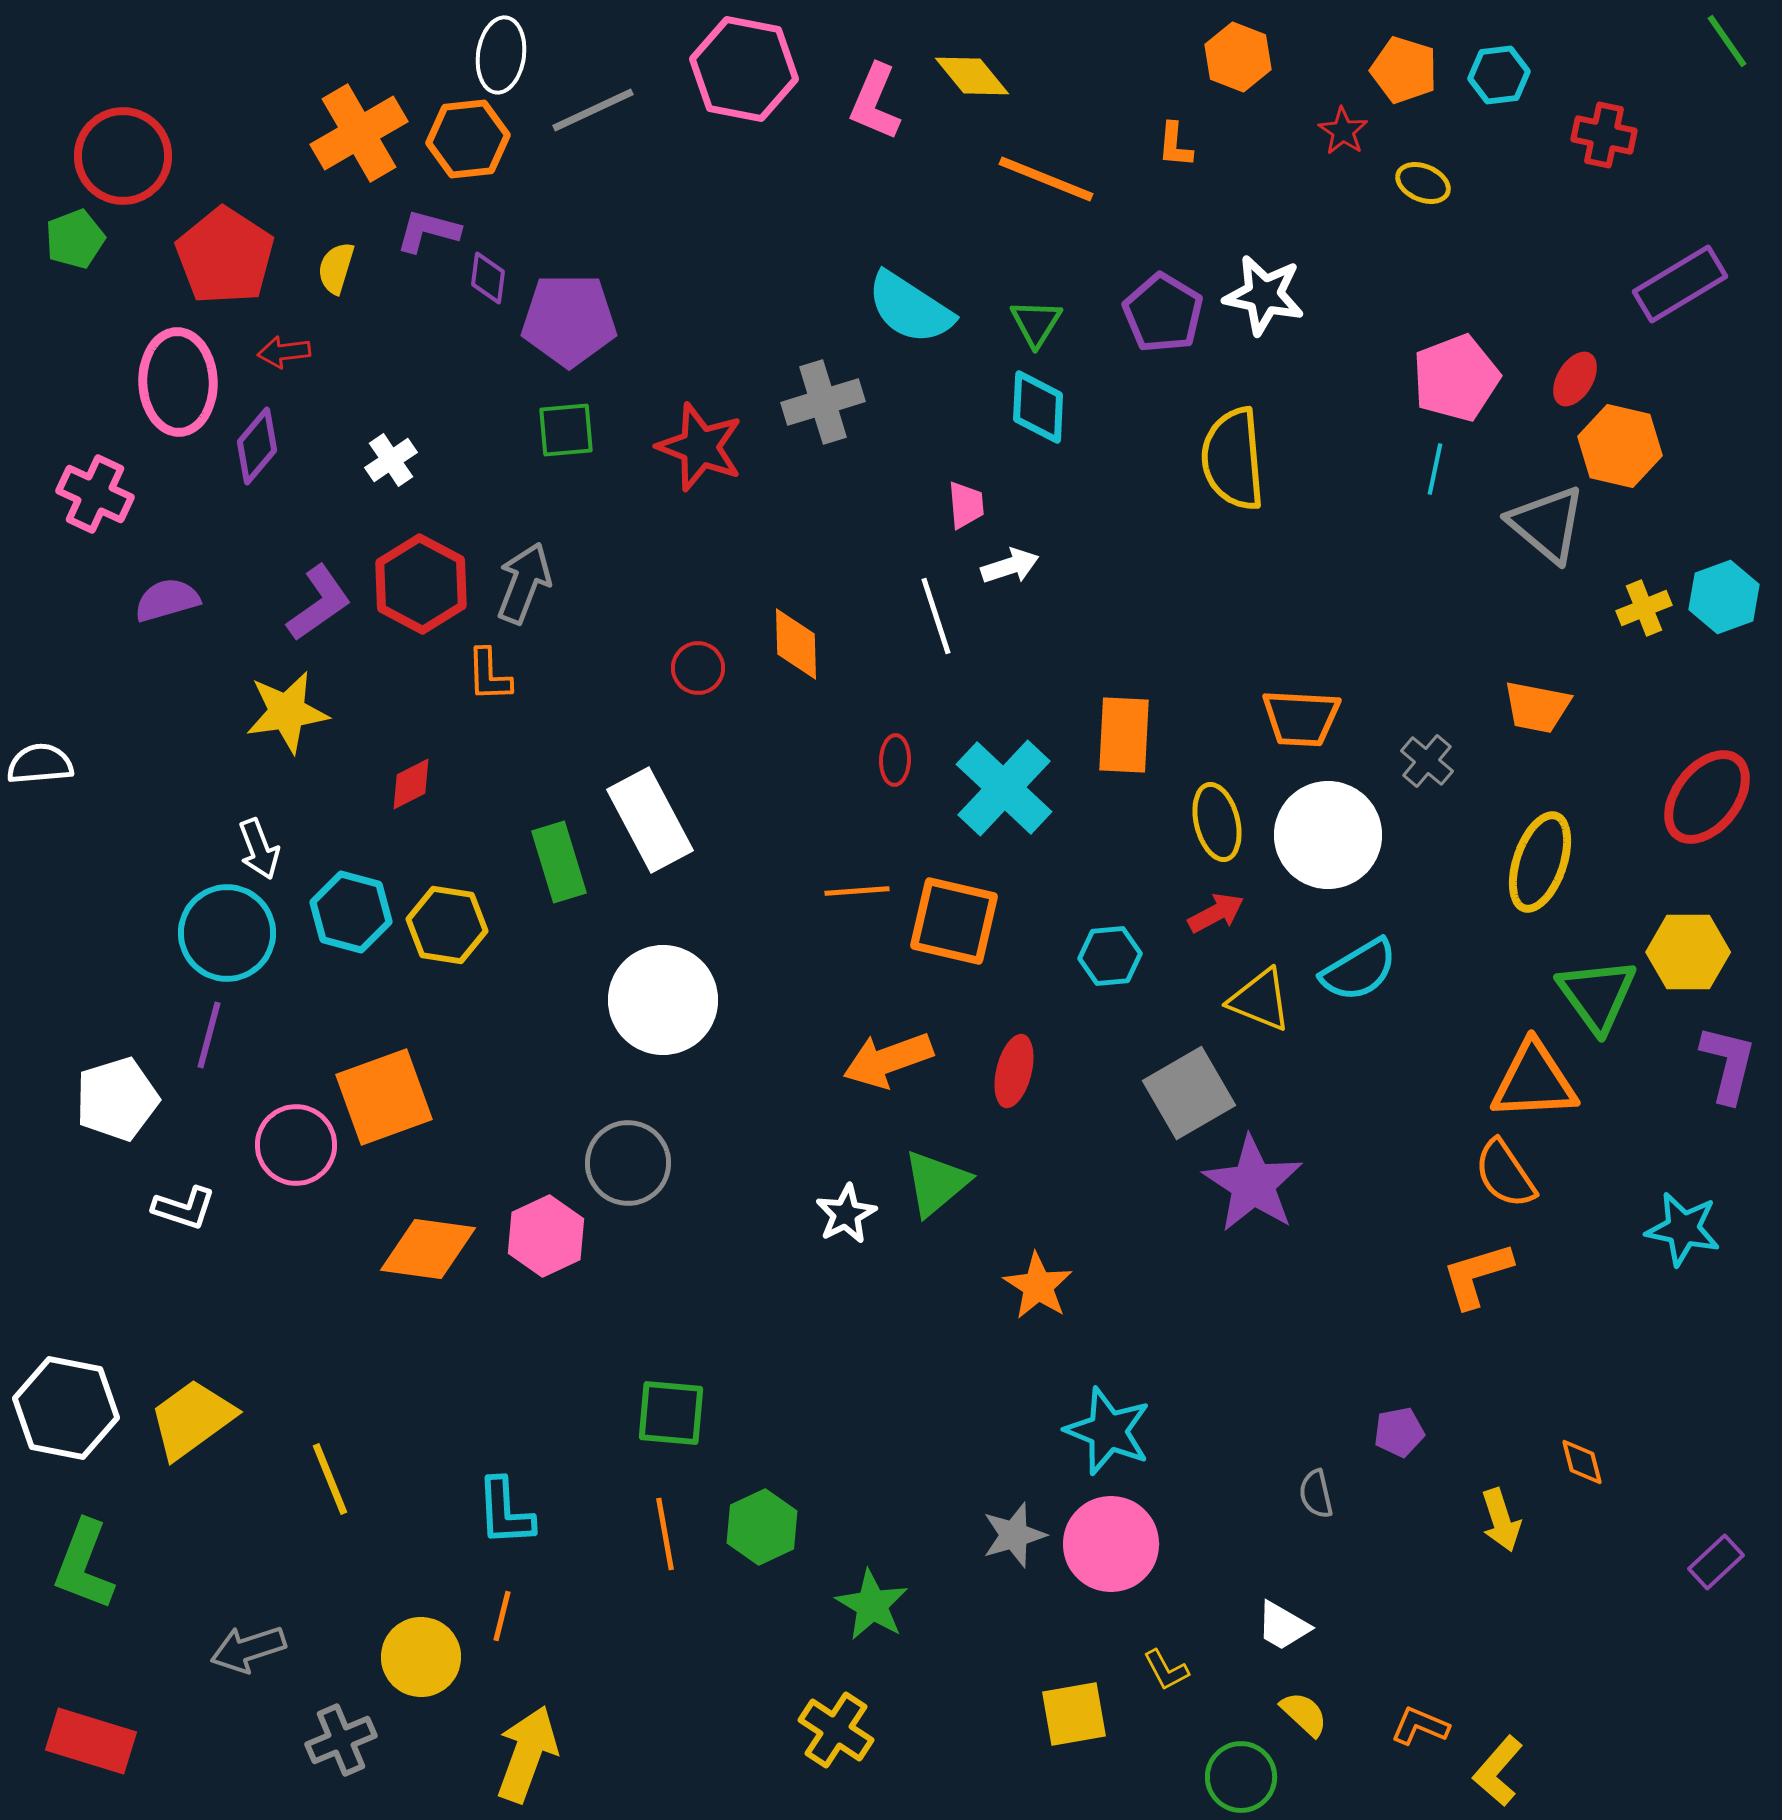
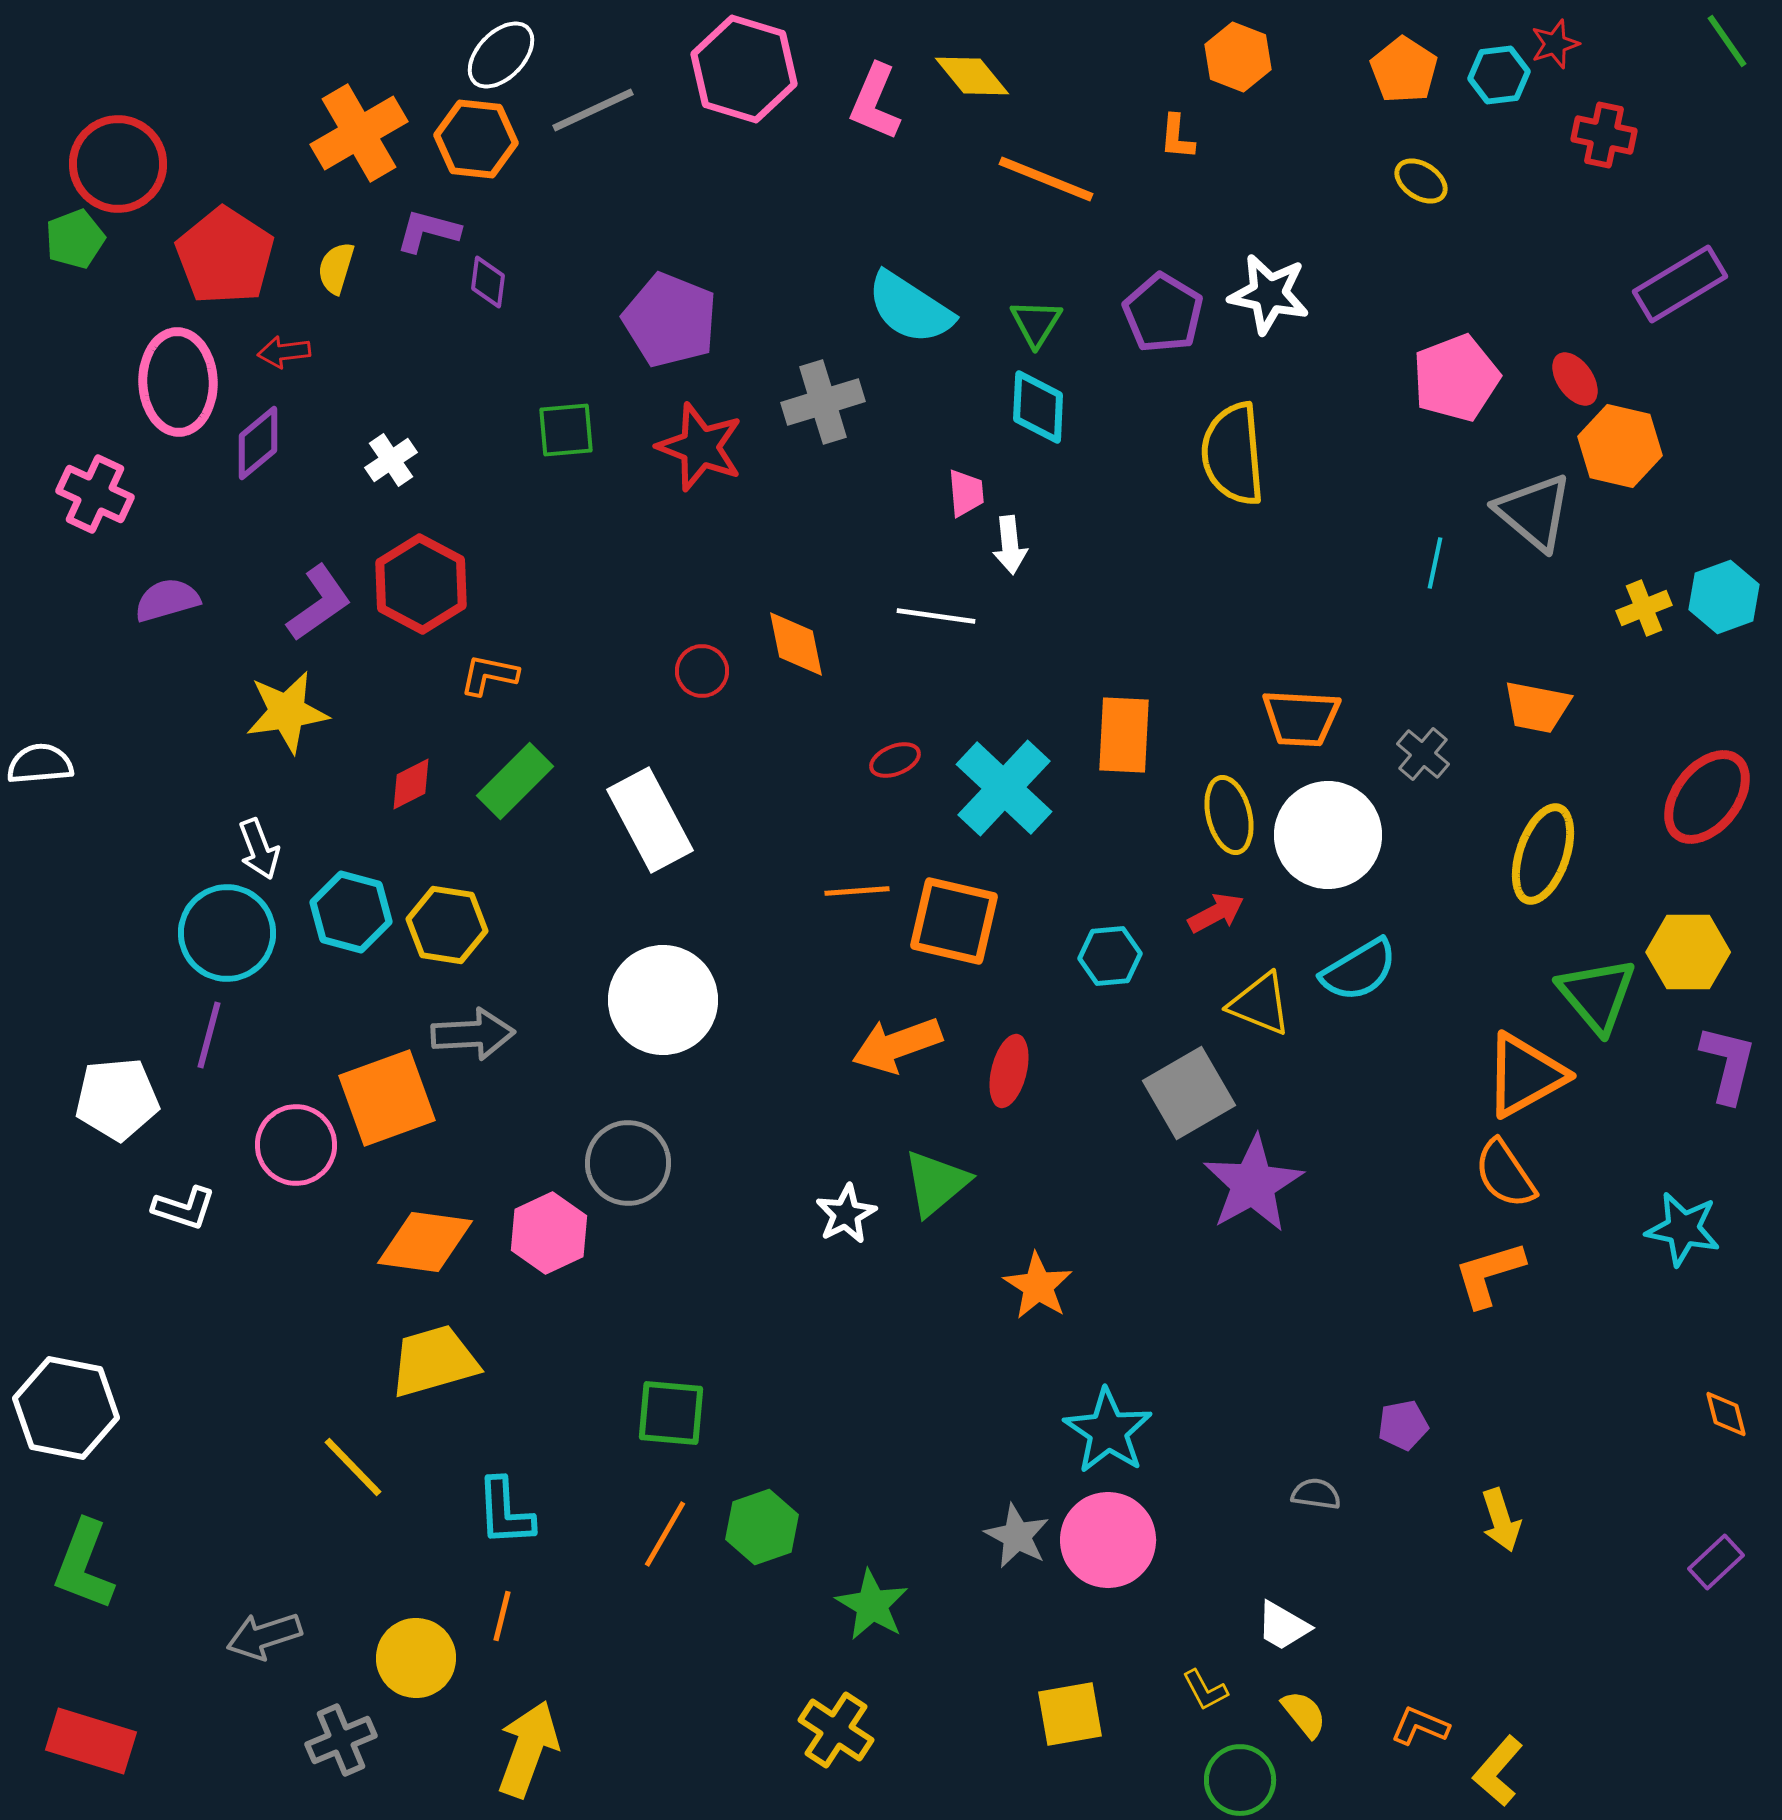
white ellipse at (501, 55): rotated 36 degrees clockwise
pink hexagon at (744, 69): rotated 6 degrees clockwise
orange pentagon at (1404, 70): rotated 16 degrees clockwise
red star at (1343, 131): moved 212 px right, 87 px up; rotated 21 degrees clockwise
orange hexagon at (468, 139): moved 8 px right; rotated 12 degrees clockwise
orange L-shape at (1175, 145): moved 2 px right, 8 px up
red circle at (123, 156): moved 5 px left, 8 px down
yellow ellipse at (1423, 183): moved 2 px left, 2 px up; rotated 10 degrees clockwise
purple diamond at (488, 278): moved 4 px down
white star at (1264, 295): moved 5 px right, 1 px up
purple pentagon at (569, 320): moved 101 px right; rotated 22 degrees clockwise
red ellipse at (1575, 379): rotated 66 degrees counterclockwise
purple diamond at (257, 446): moved 1 px right, 3 px up; rotated 10 degrees clockwise
yellow semicircle at (1233, 459): moved 5 px up
cyan line at (1435, 469): moved 94 px down
pink trapezoid at (966, 505): moved 12 px up
gray triangle at (1547, 524): moved 13 px left, 12 px up
white arrow at (1010, 566): moved 21 px up; rotated 102 degrees clockwise
gray arrow at (524, 583): moved 51 px left, 451 px down; rotated 66 degrees clockwise
white line at (936, 616): rotated 64 degrees counterclockwise
orange diamond at (796, 644): rotated 10 degrees counterclockwise
red circle at (698, 668): moved 4 px right, 3 px down
orange L-shape at (489, 675): rotated 104 degrees clockwise
red ellipse at (895, 760): rotated 66 degrees clockwise
gray cross at (1427, 761): moved 4 px left, 7 px up
yellow ellipse at (1217, 822): moved 12 px right, 7 px up
green rectangle at (559, 862): moved 44 px left, 81 px up; rotated 62 degrees clockwise
yellow ellipse at (1540, 862): moved 3 px right, 8 px up
green triangle at (1597, 995): rotated 4 degrees counterclockwise
yellow triangle at (1260, 1000): moved 4 px down
orange arrow at (888, 1060): moved 9 px right, 15 px up
red ellipse at (1014, 1071): moved 5 px left
orange triangle at (1534, 1081): moved 9 px left, 6 px up; rotated 26 degrees counterclockwise
orange square at (384, 1097): moved 3 px right, 1 px down
white pentagon at (117, 1099): rotated 12 degrees clockwise
purple star at (1253, 1184): rotated 10 degrees clockwise
pink hexagon at (546, 1236): moved 3 px right, 3 px up
orange diamond at (428, 1249): moved 3 px left, 7 px up
orange L-shape at (1477, 1275): moved 12 px right, 1 px up
yellow trapezoid at (192, 1419): moved 242 px right, 58 px up; rotated 20 degrees clockwise
cyan star at (1108, 1431): rotated 12 degrees clockwise
purple pentagon at (1399, 1432): moved 4 px right, 7 px up
orange diamond at (1582, 1462): moved 144 px right, 48 px up
yellow line at (330, 1479): moved 23 px right, 12 px up; rotated 22 degrees counterclockwise
gray semicircle at (1316, 1494): rotated 111 degrees clockwise
green hexagon at (762, 1527): rotated 6 degrees clockwise
orange line at (665, 1534): rotated 40 degrees clockwise
gray star at (1014, 1535): moved 3 px right, 1 px down; rotated 28 degrees counterclockwise
pink circle at (1111, 1544): moved 3 px left, 4 px up
gray arrow at (248, 1649): moved 16 px right, 13 px up
yellow circle at (421, 1657): moved 5 px left, 1 px down
yellow L-shape at (1166, 1670): moved 39 px right, 20 px down
yellow square at (1074, 1714): moved 4 px left
yellow semicircle at (1304, 1714): rotated 8 degrees clockwise
yellow arrow at (527, 1754): moved 1 px right, 5 px up
green circle at (1241, 1777): moved 1 px left, 3 px down
